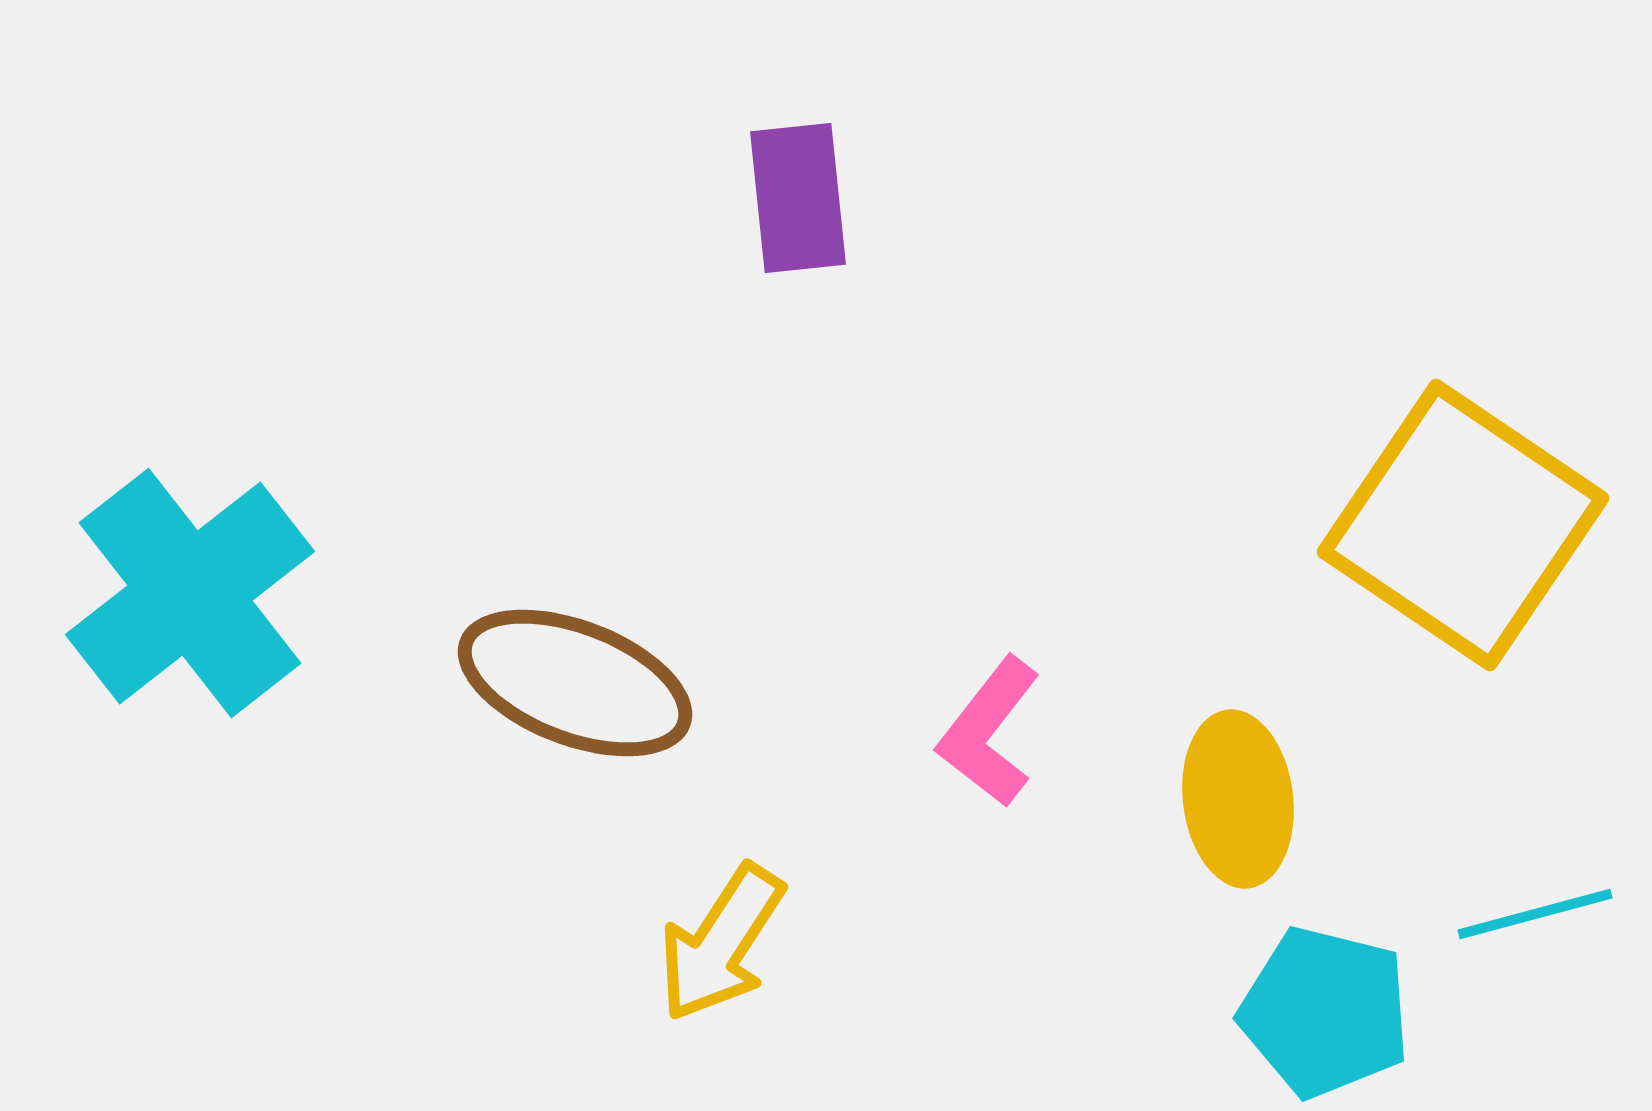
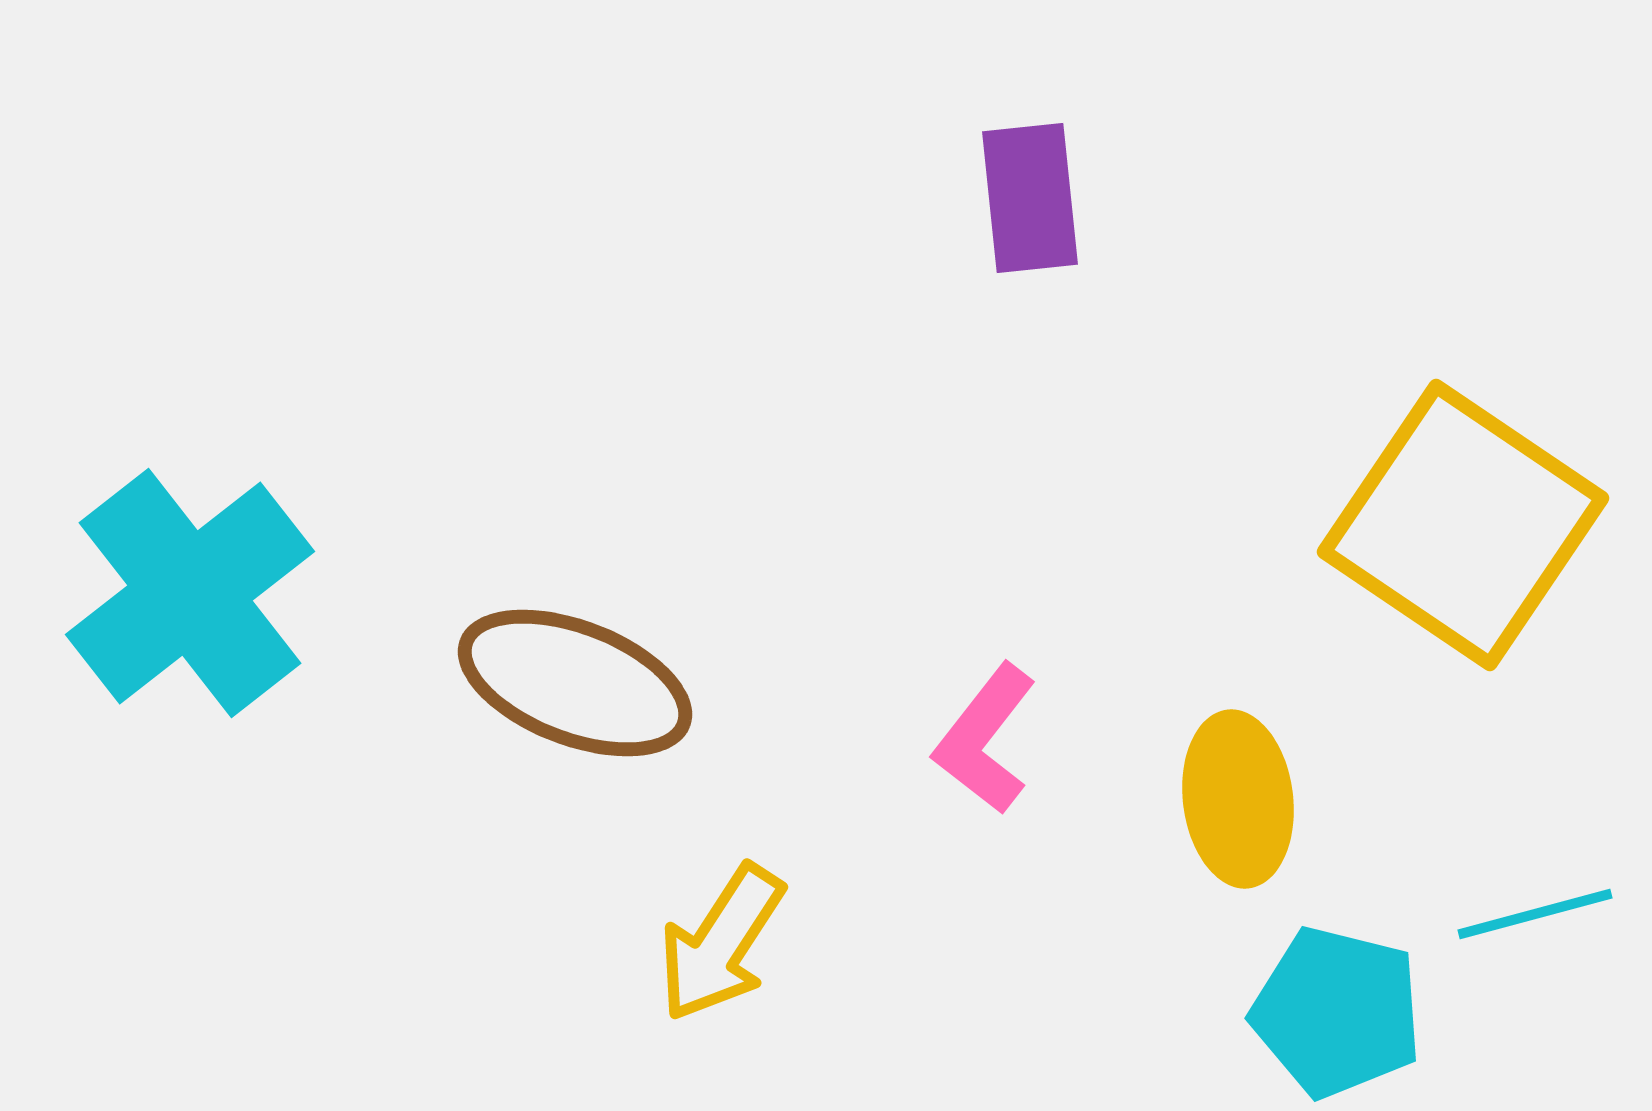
purple rectangle: moved 232 px right
pink L-shape: moved 4 px left, 7 px down
cyan pentagon: moved 12 px right
